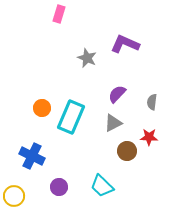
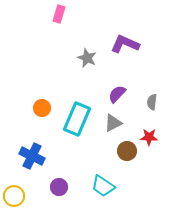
cyan rectangle: moved 6 px right, 2 px down
cyan trapezoid: moved 1 px right; rotated 10 degrees counterclockwise
